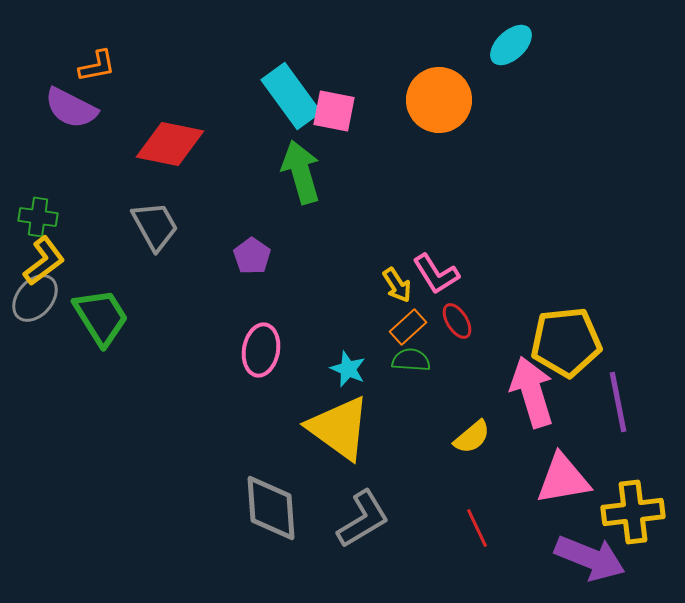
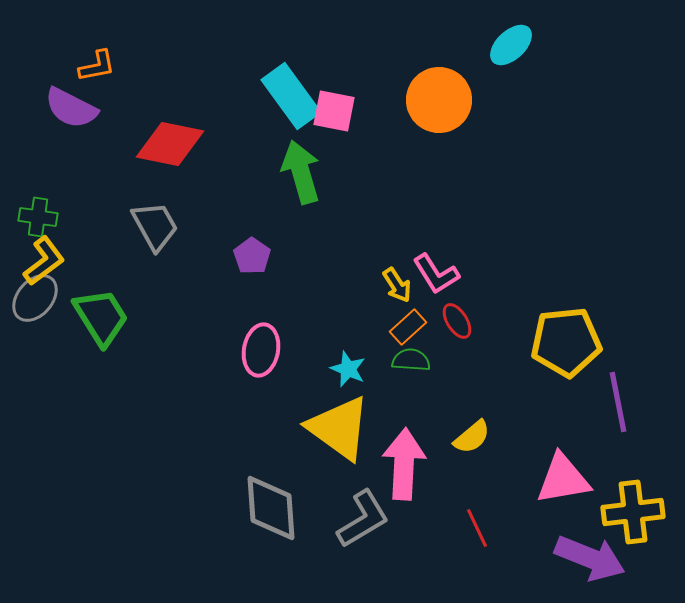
pink arrow: moved 128 px left, 72 px down; rotated 20 degrees clockwise
